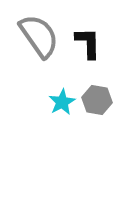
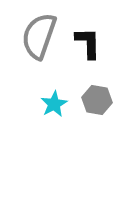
gray semicircle: rotated 126 degrees counterclockwise
cyan star: moved 8 px left, 2 px down
